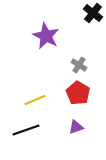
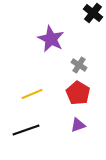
purple star: moved 5 px right, 3 px down
yellow line: moved 3 px left, 6 px up
purple triangle: moved 2 px right, 2 px up
